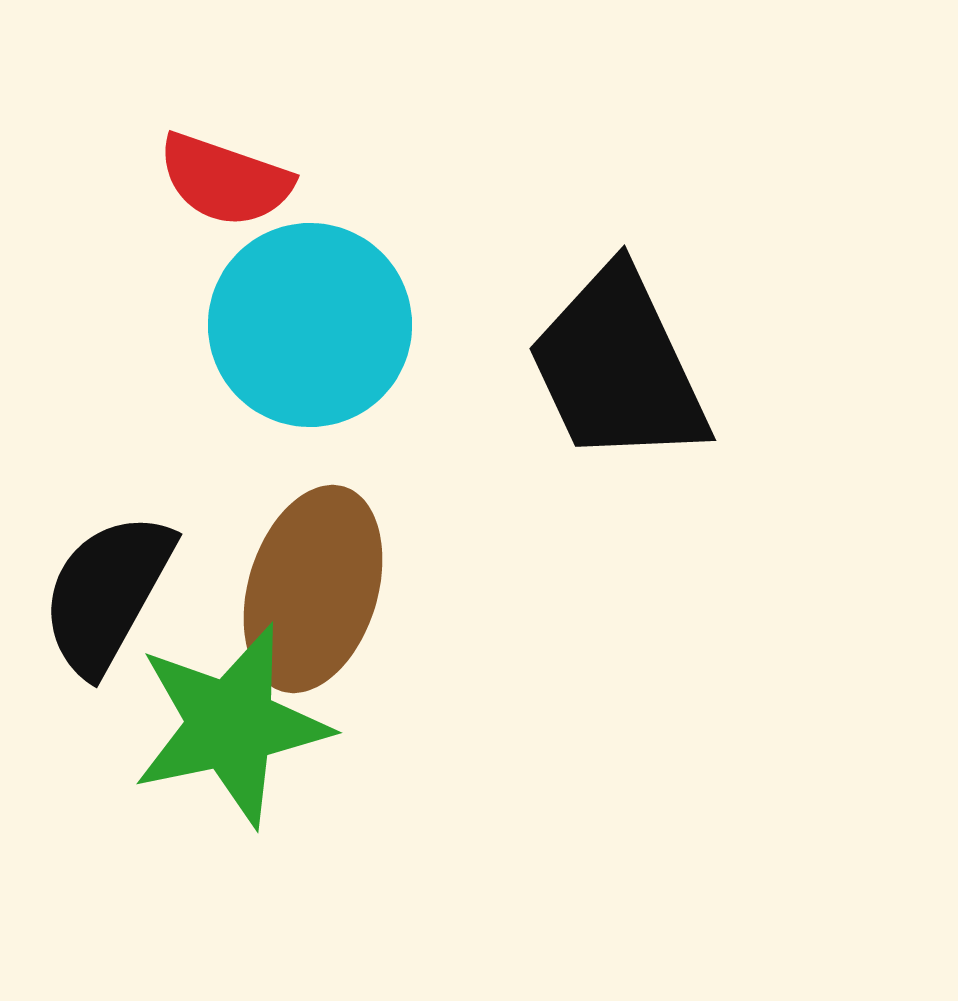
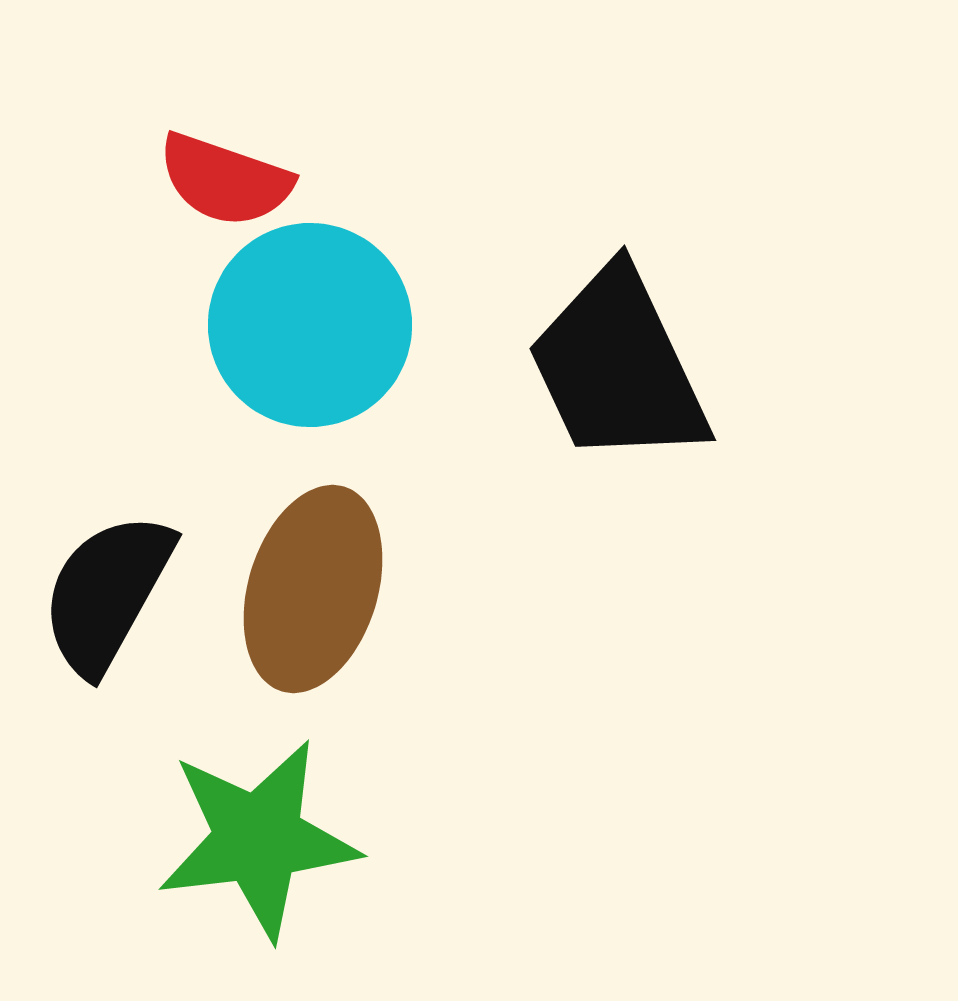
green star: moved 27 px right, 114 px down; rotated 5 degrees clockwise
